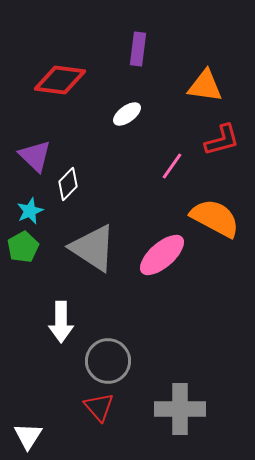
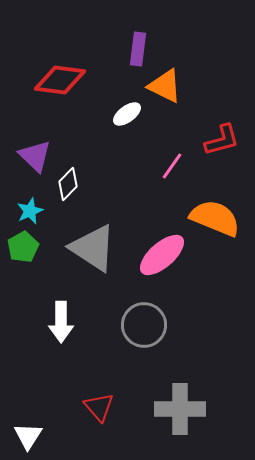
orange triangle: moved 40 px left; rotated 18 degrees clockwise
orange semicircle: rotated 6 degrees counterclockwise
gray circle: moved 36 px right, 36 px up
